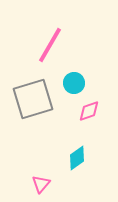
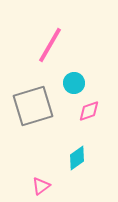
gray square: moved 7 px down
pink triangle: moved 2 px down; rotated 12 degrees clockwise
